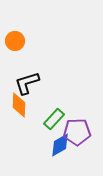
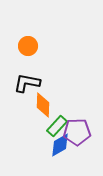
orange circle: moved 13 px right, 5 px down
black L-shape: rotated 28 degrees clockwise
orange diamond: moved 24 px right
green rectangle: moved 3 px right, 7 px down
